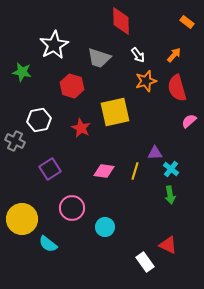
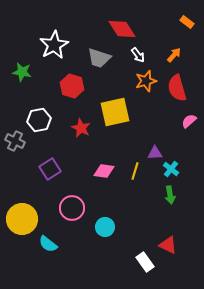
red diamond: moved 1 px right, 8 px down; rotated 32 degrees counterclockwise
